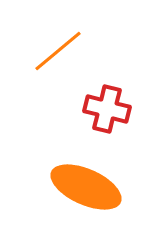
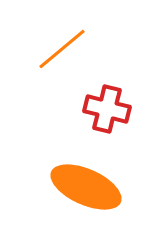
orange line: moved 4 px right, 2 px up
